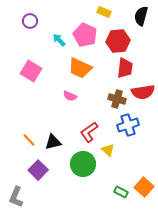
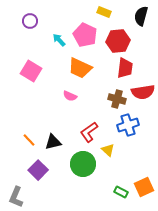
orange square: rotated 24 degrees clockwise
